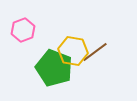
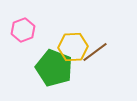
yellow hexagon: moved 4 px up; rotated 12 degrees counterclockwise
